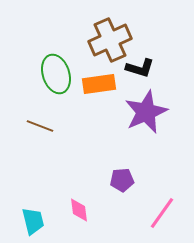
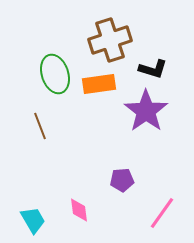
brown cross: rotated 6 degrees clockwise
black L-shape: moved 13 px right, 1 px down
green ellipse: moved 1 px left
purple star: moved 1 px up; rotated 12 degrees counterclockwise
brown line: rotated 48 degrees clockwise
cyan trapezoid: moved 1 px up; rotated 16 degrees counterclockwise
